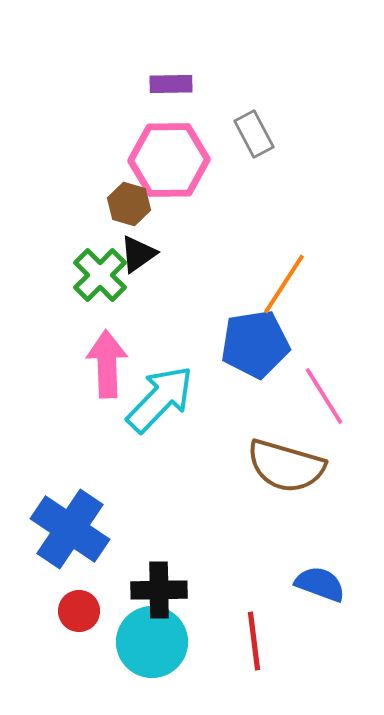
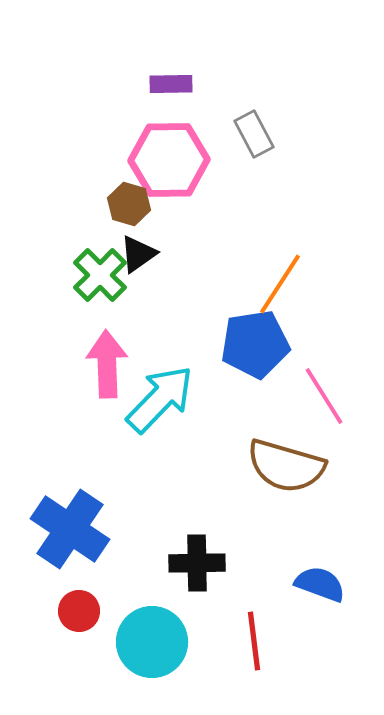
orange line: moved 4 px left
black cross: moved 38 px right, 27 px up
